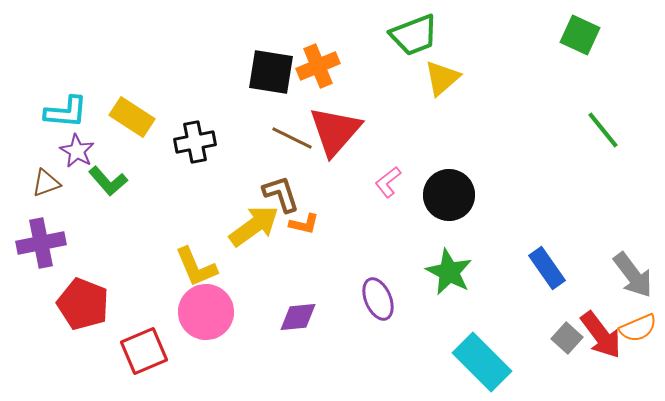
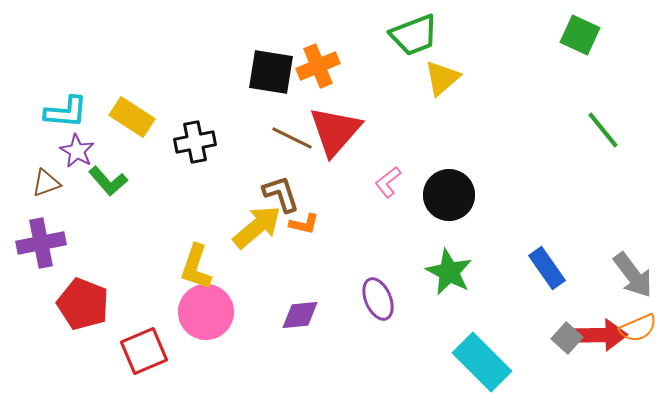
yellow arrow: moved 3 px right, 1 px down; rotated 4 degrees counterclockwise
yellow L-shape: rotated 42 degrees clockwise
purple diamond: moved 2 px right, 2 px up
red arrow: rotated 54 degrees counterclockwise
